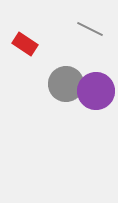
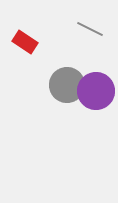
red rectangle: moved 2 px up
gray circle: moved 1 px right, 1 px down
